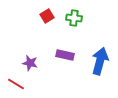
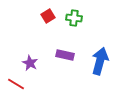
red square: moved 1 px right
purple star: rotated 14 degrees clockwise
